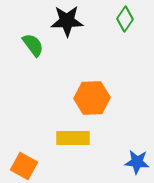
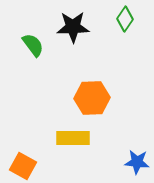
black star: moved 6 px right, 6 px down
orange square: moved 1 px left
